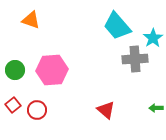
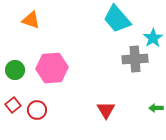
cyan trapezoid: moved 7 px up
pink hexagon: moved 2 px up
red triangle: rotated 18 degrees clockwise
